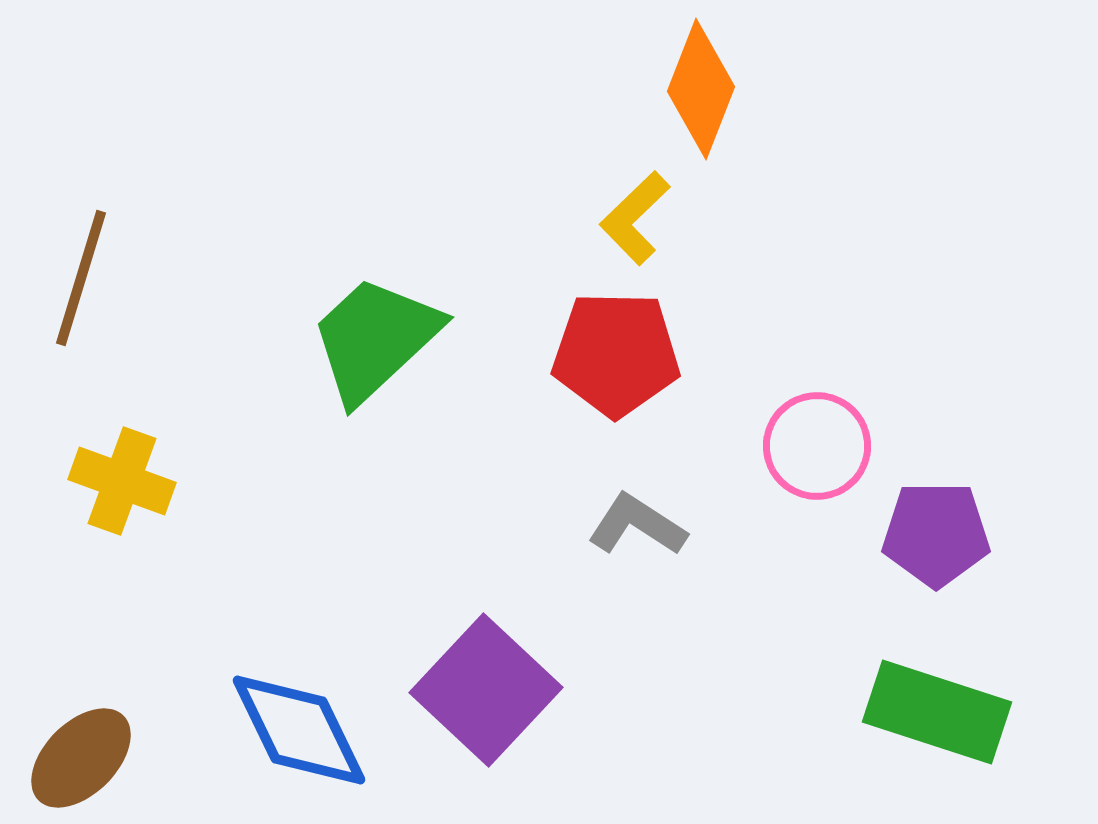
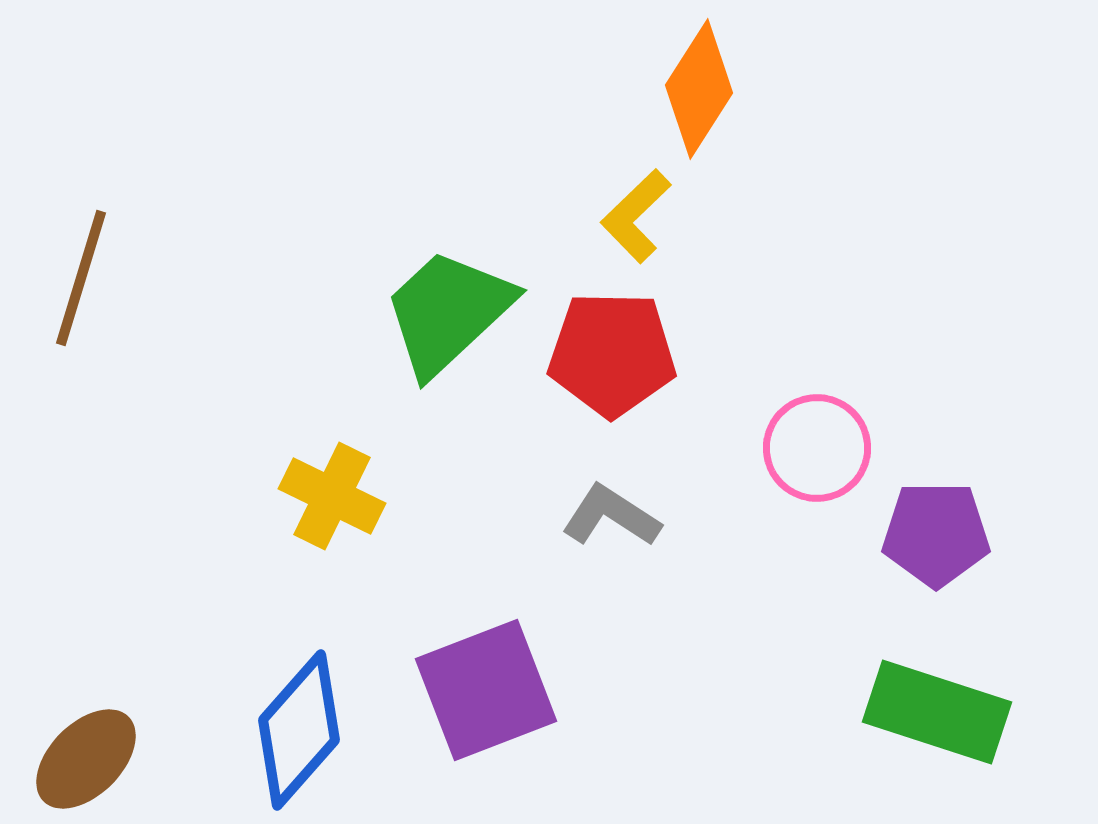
orange diamond: moved 2 px left; rotated 11 degrees clockwise
yellow L-shape: moved 1 px right, 2 px up
green trapezoid: moved 73 px right, 27 px up
red pentagon: moved 4 px left
pink circle: moved 2 px down
yellow cross: moved 210 px right, 15 px down; rotated 6 degrees clockwise
gray L-shape: moved 26 px left, 9 px up
purple square: rotated 26 degrees clockwise
blue diamond: rotated 67 degrees clockwise
brown ellipse: moved 5 px right, 1 px down
